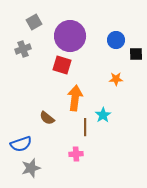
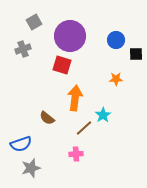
brown line: moved 1 px left, 1 px down; rotated 48 degrees clockwise
